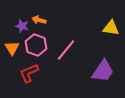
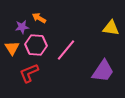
orange arrow: moved 2 px up; rotated 16 degrees clockwise
purple star: moved 1 px down; rotated 24 degrees counterclockwise
pink hexagon: rotated 15 degrees counterclockwise
